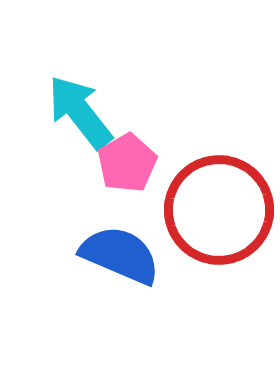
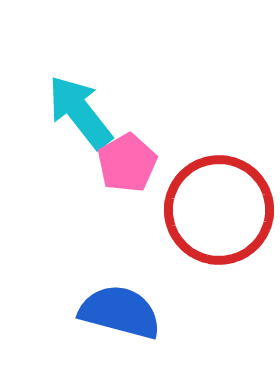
blue semicircle: moved 57 px down; rotated 8 degrees counterclockwise
